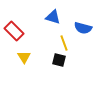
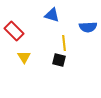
blue triangle: moved 1 px left, 2 px up
blue semicircle: moved 5 px right, 1 px up; rotated 18 degrees counterclockwise
yellow line: rotated 14 degrees clockwise
